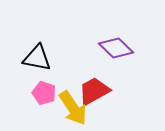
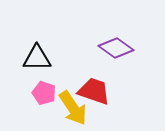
purple diamond: rotated 8 degrees counterclockwise
black triangle: rotated 12 degrees counterclockwise
red trapezoid: rotated 48 degrees clockwise
